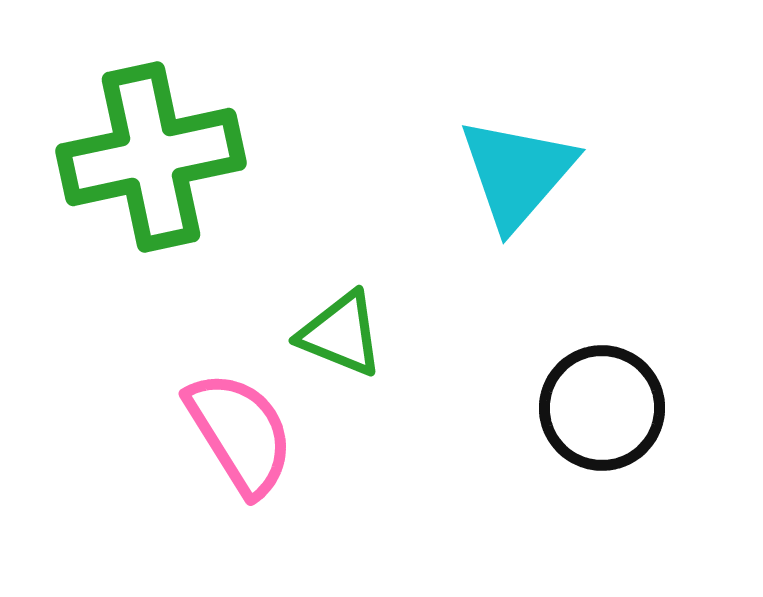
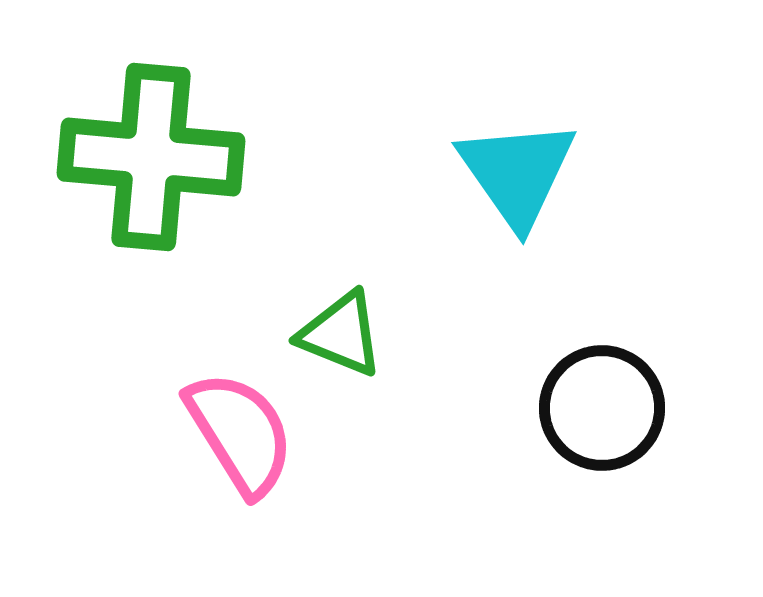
green cross: rotated 17 degrees clockwise
cyan triangle: rotated 16 degrees counterclockwise
